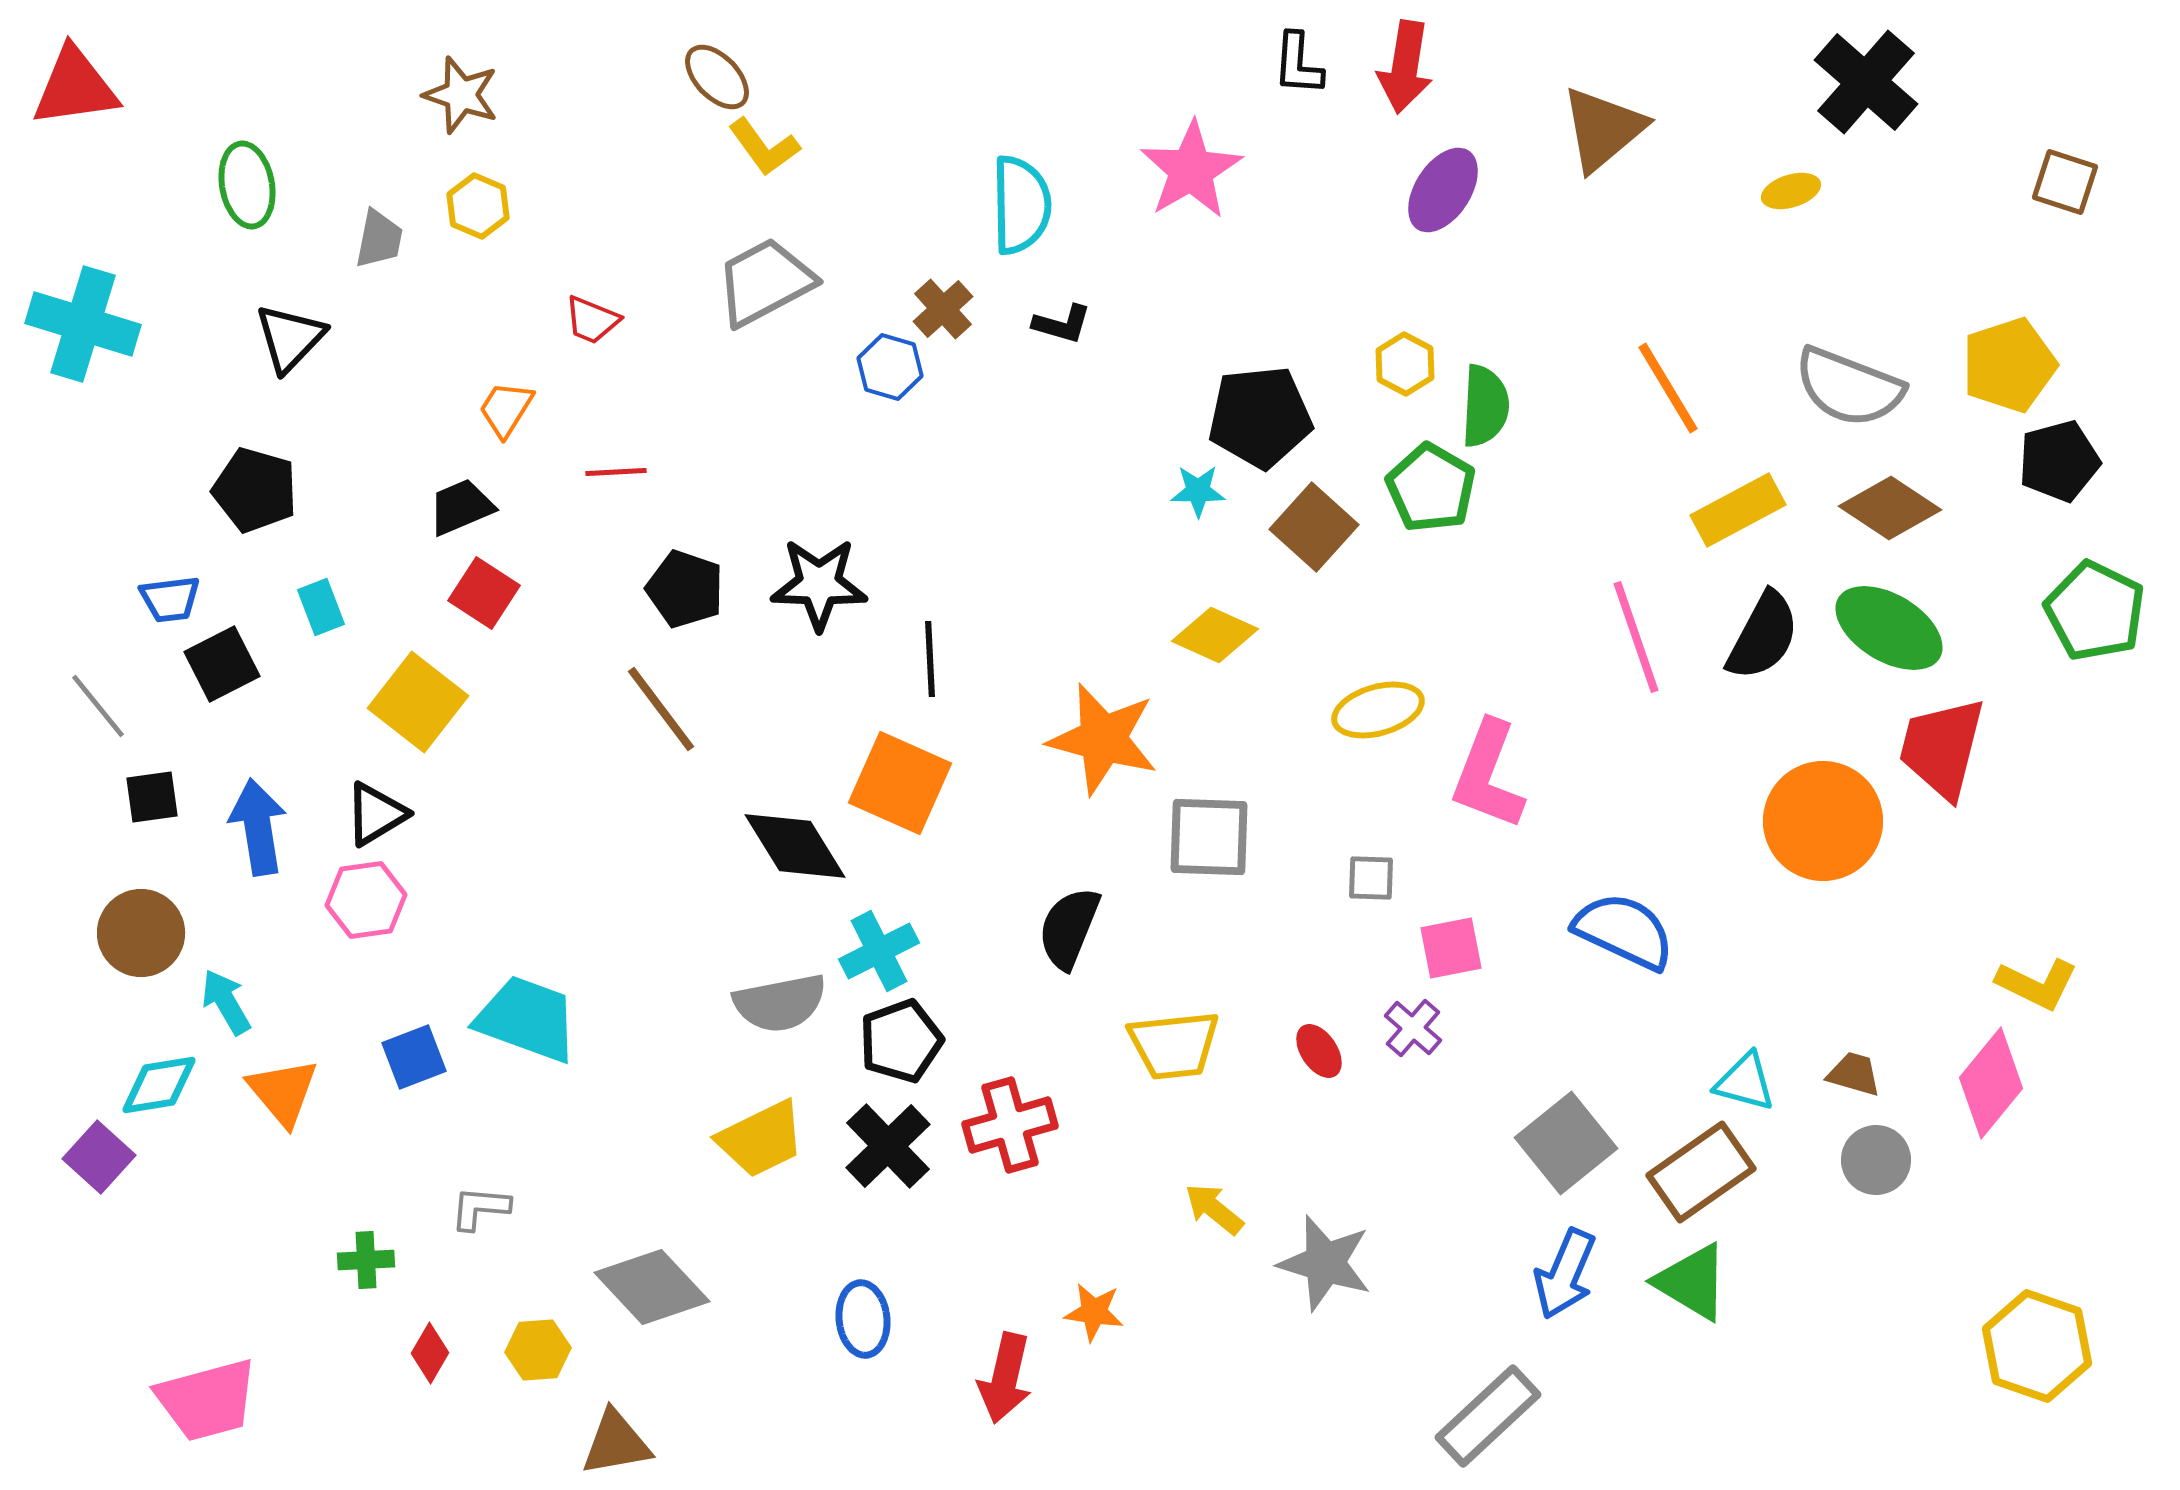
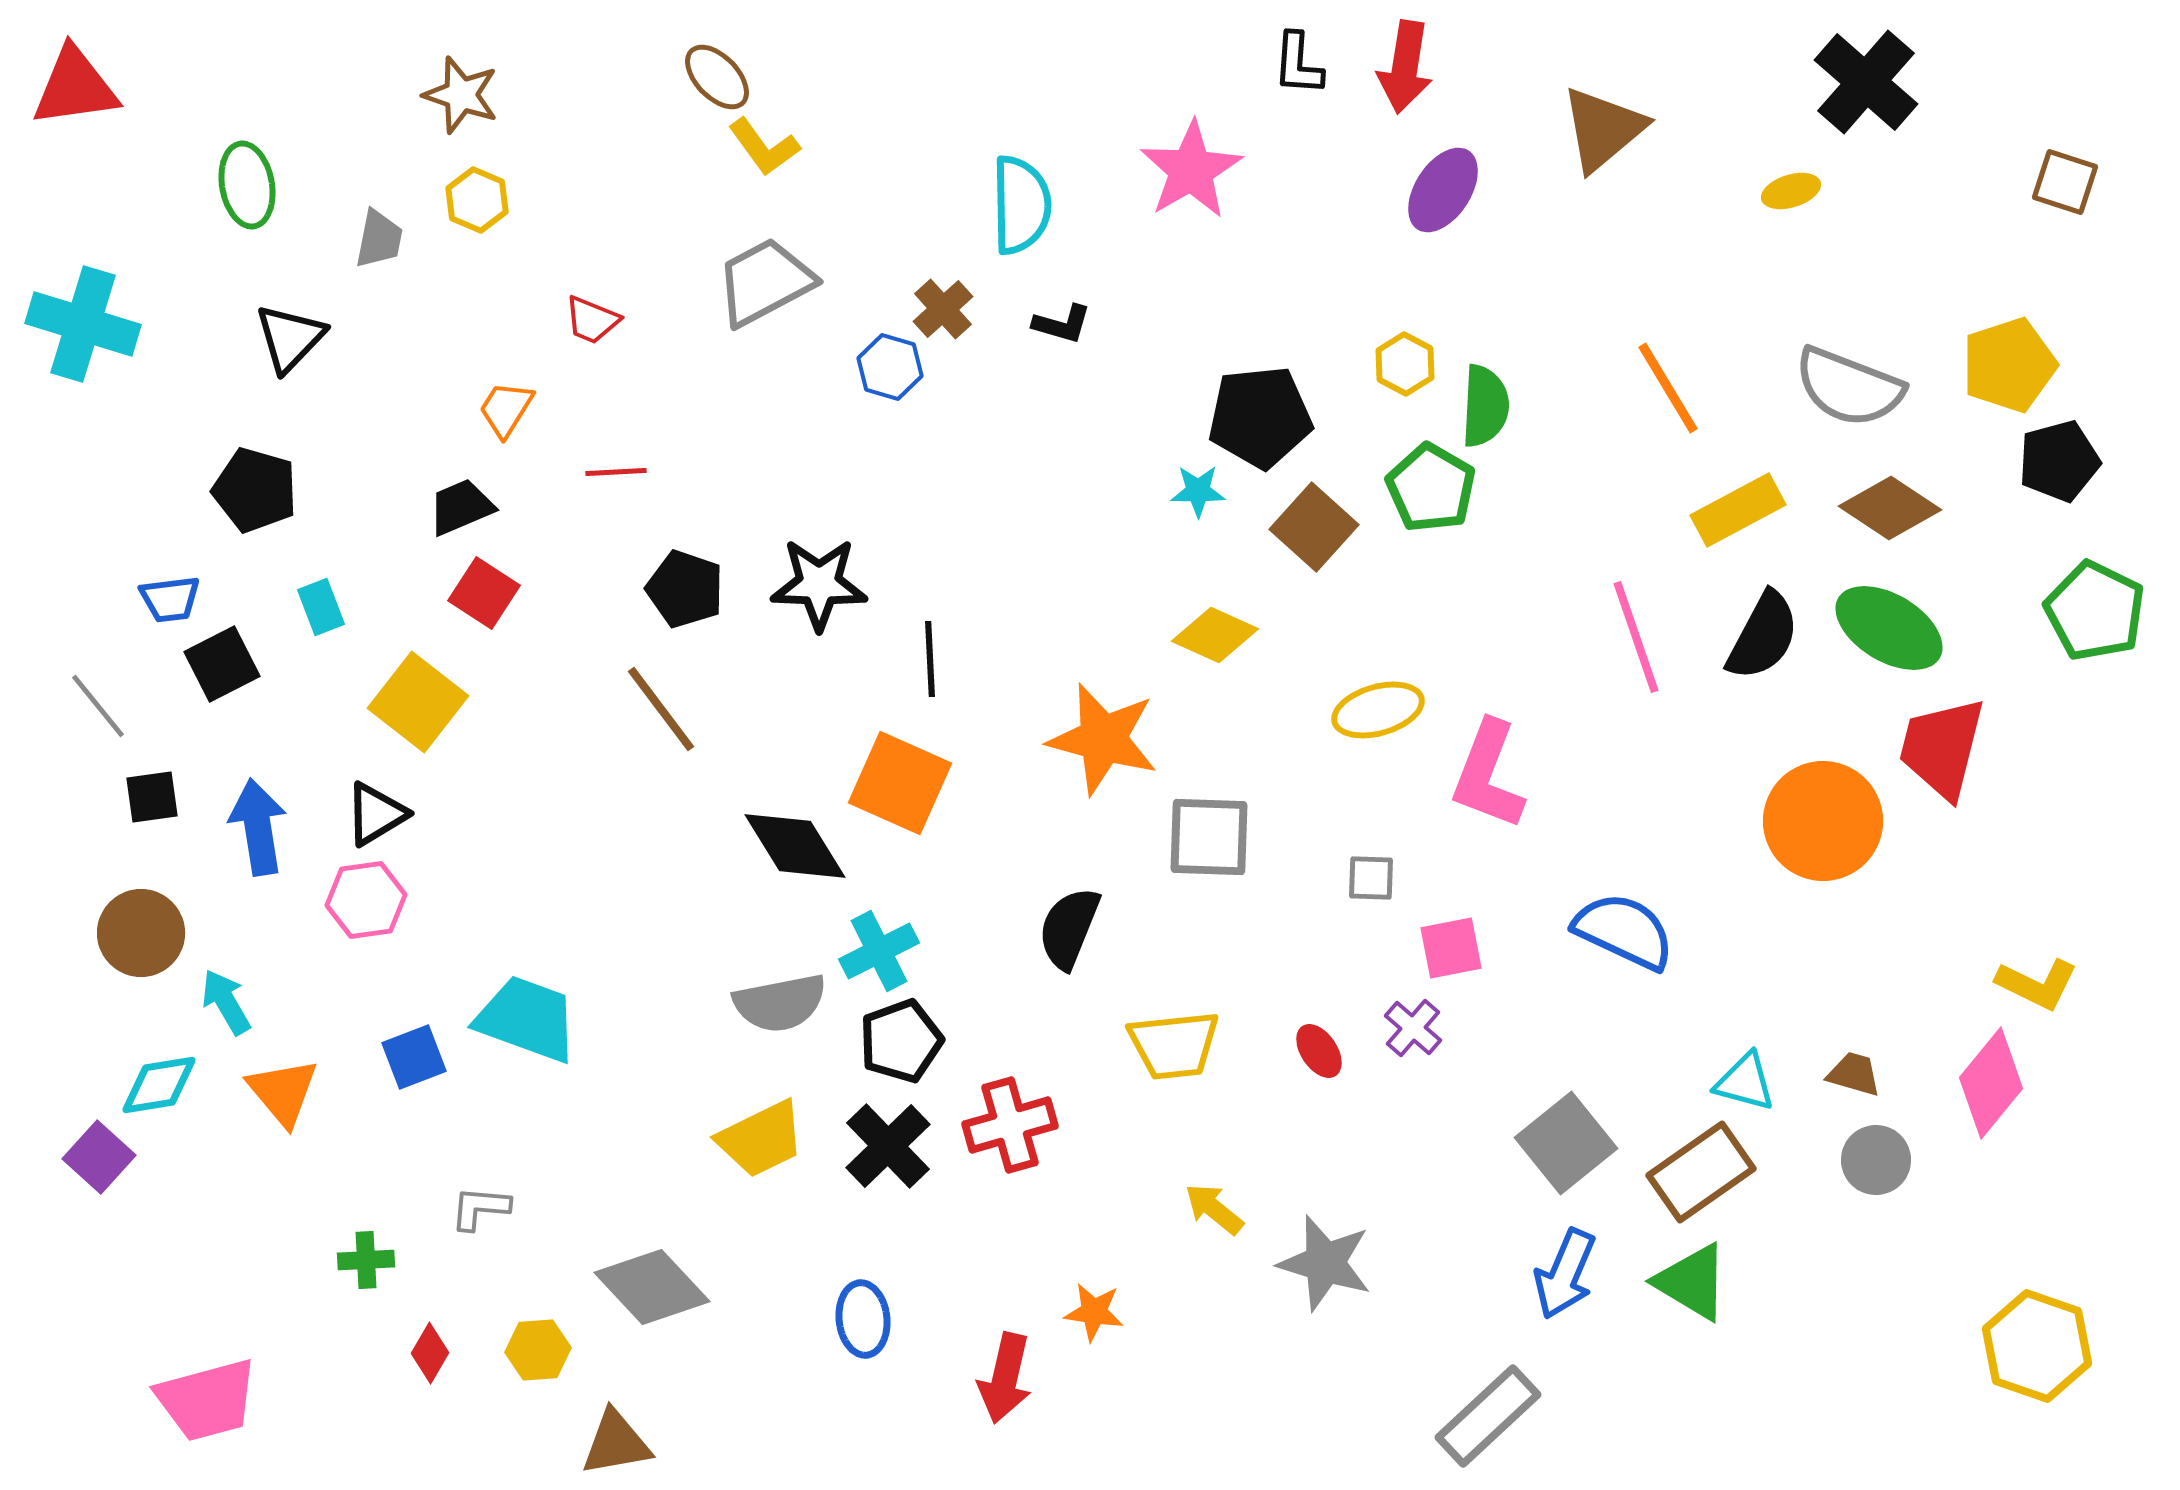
yellow hexagon at (478, 206): moved 1 px left, 6 px up
